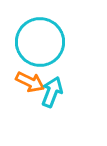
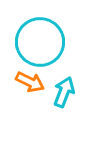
cyan arrow: moved 12 px right
